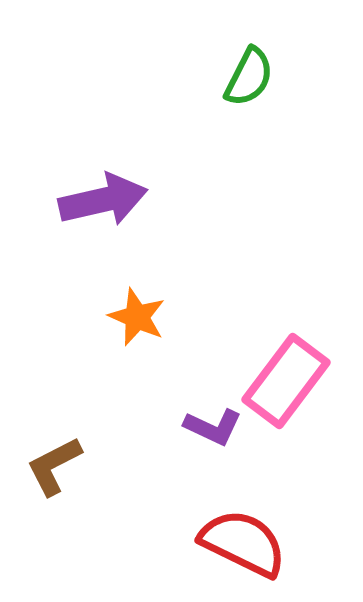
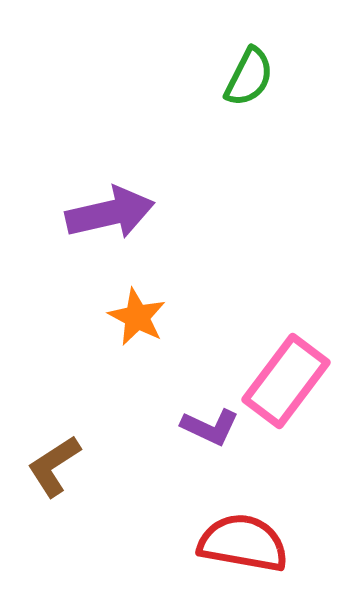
purple arrow: moved 7 px right, 13 px down
orange star: rotated 4 degrees clockwise
purple L-shape: moved 3 px left
brown L-shape: rotated 6 degrees counterclockwise
red semicircle: rotated 16 degrees counterclockwise
